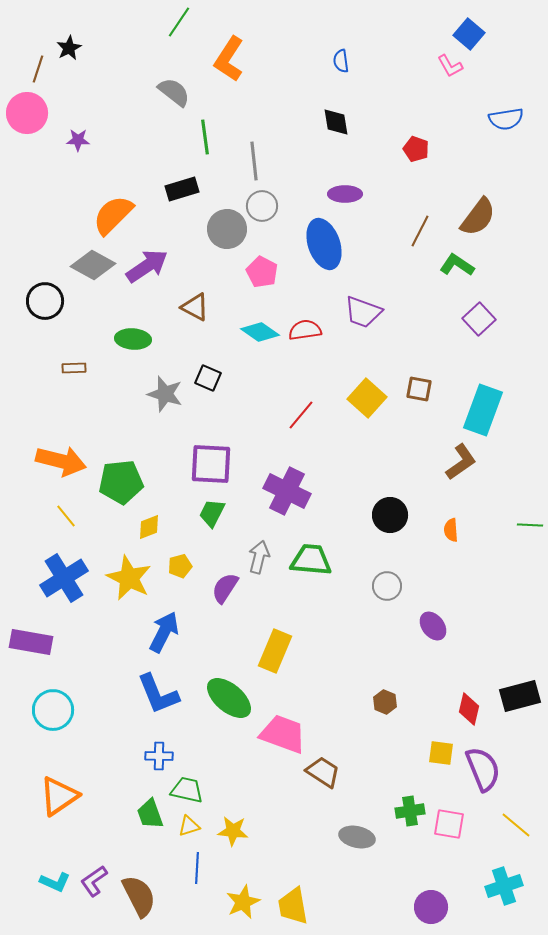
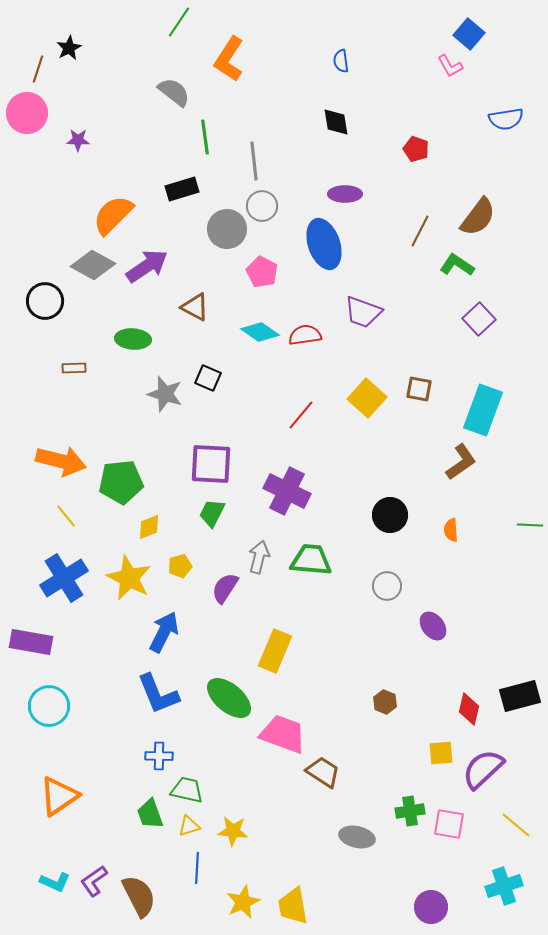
red semicircle at (305, 330): moved 5 px down
cyan circle at (53, 710): moved 4 px left, 4 px up
yellow square at (441, 753): rotated 12 degrees counterclockwise
purple semicircle at (483, 769): rotated 111 degrees counterclockwise
